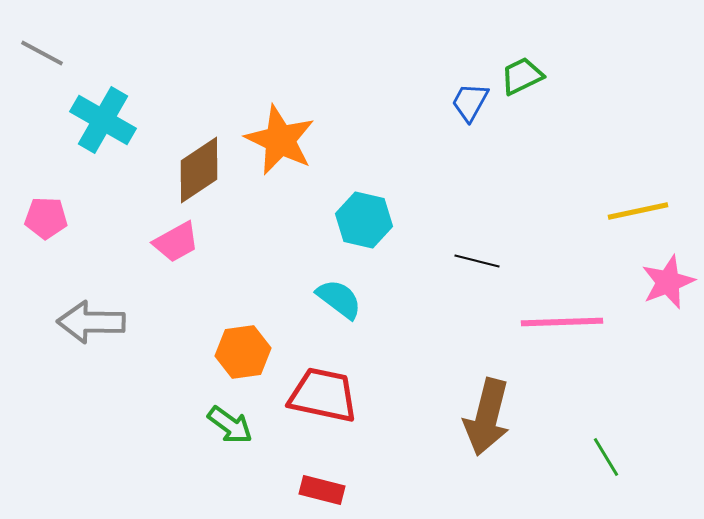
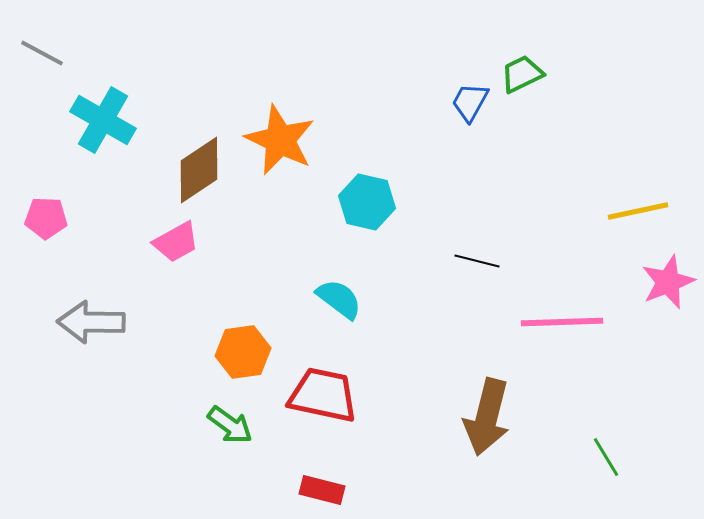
green trapezoid: moved 2 px up
cyan hexagon: moved 3 px right, 18 px up
